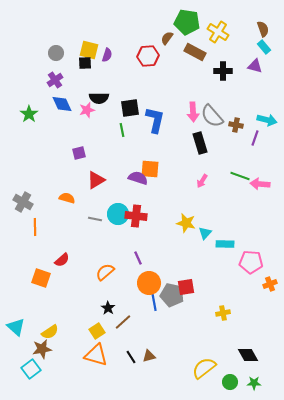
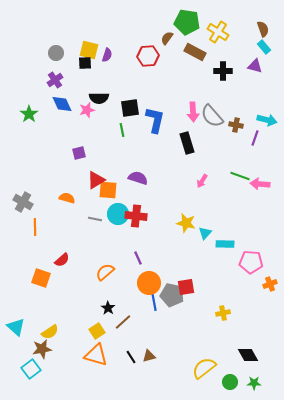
black rectangle at (200, 143): moved 13 px left
orange square at (150, 169): moved 42 px left, 21 px down
